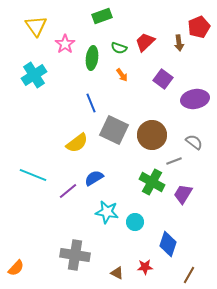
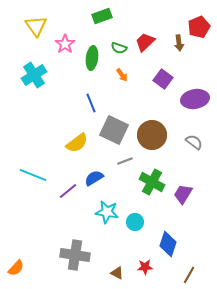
gray line: moved 49 px left
